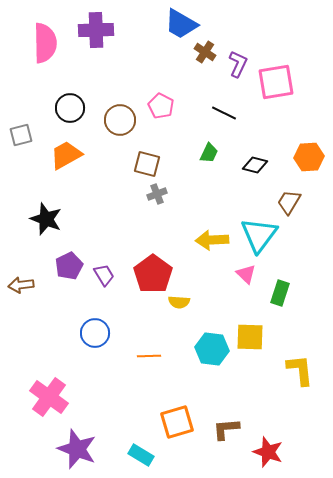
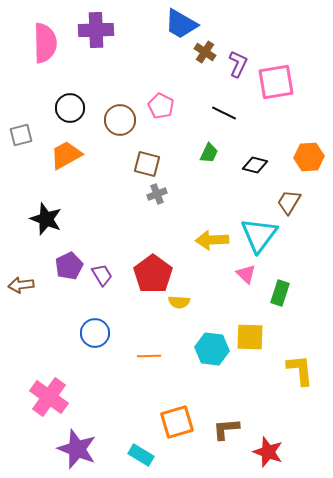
purple trapezoid: moved 2 px left
